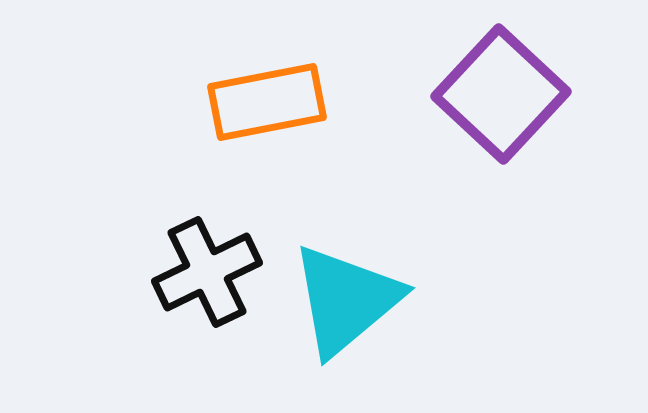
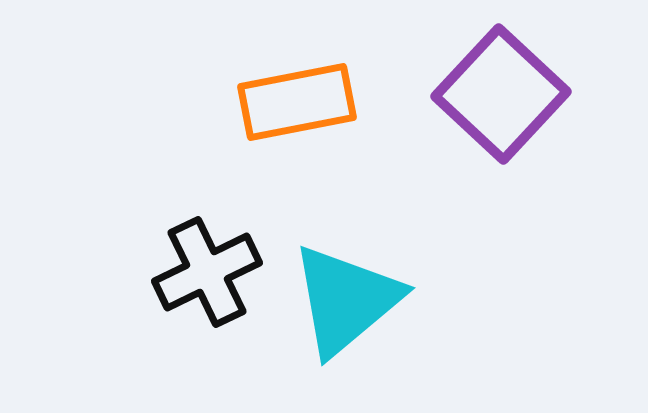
orange rectangle: moved 30 px right
